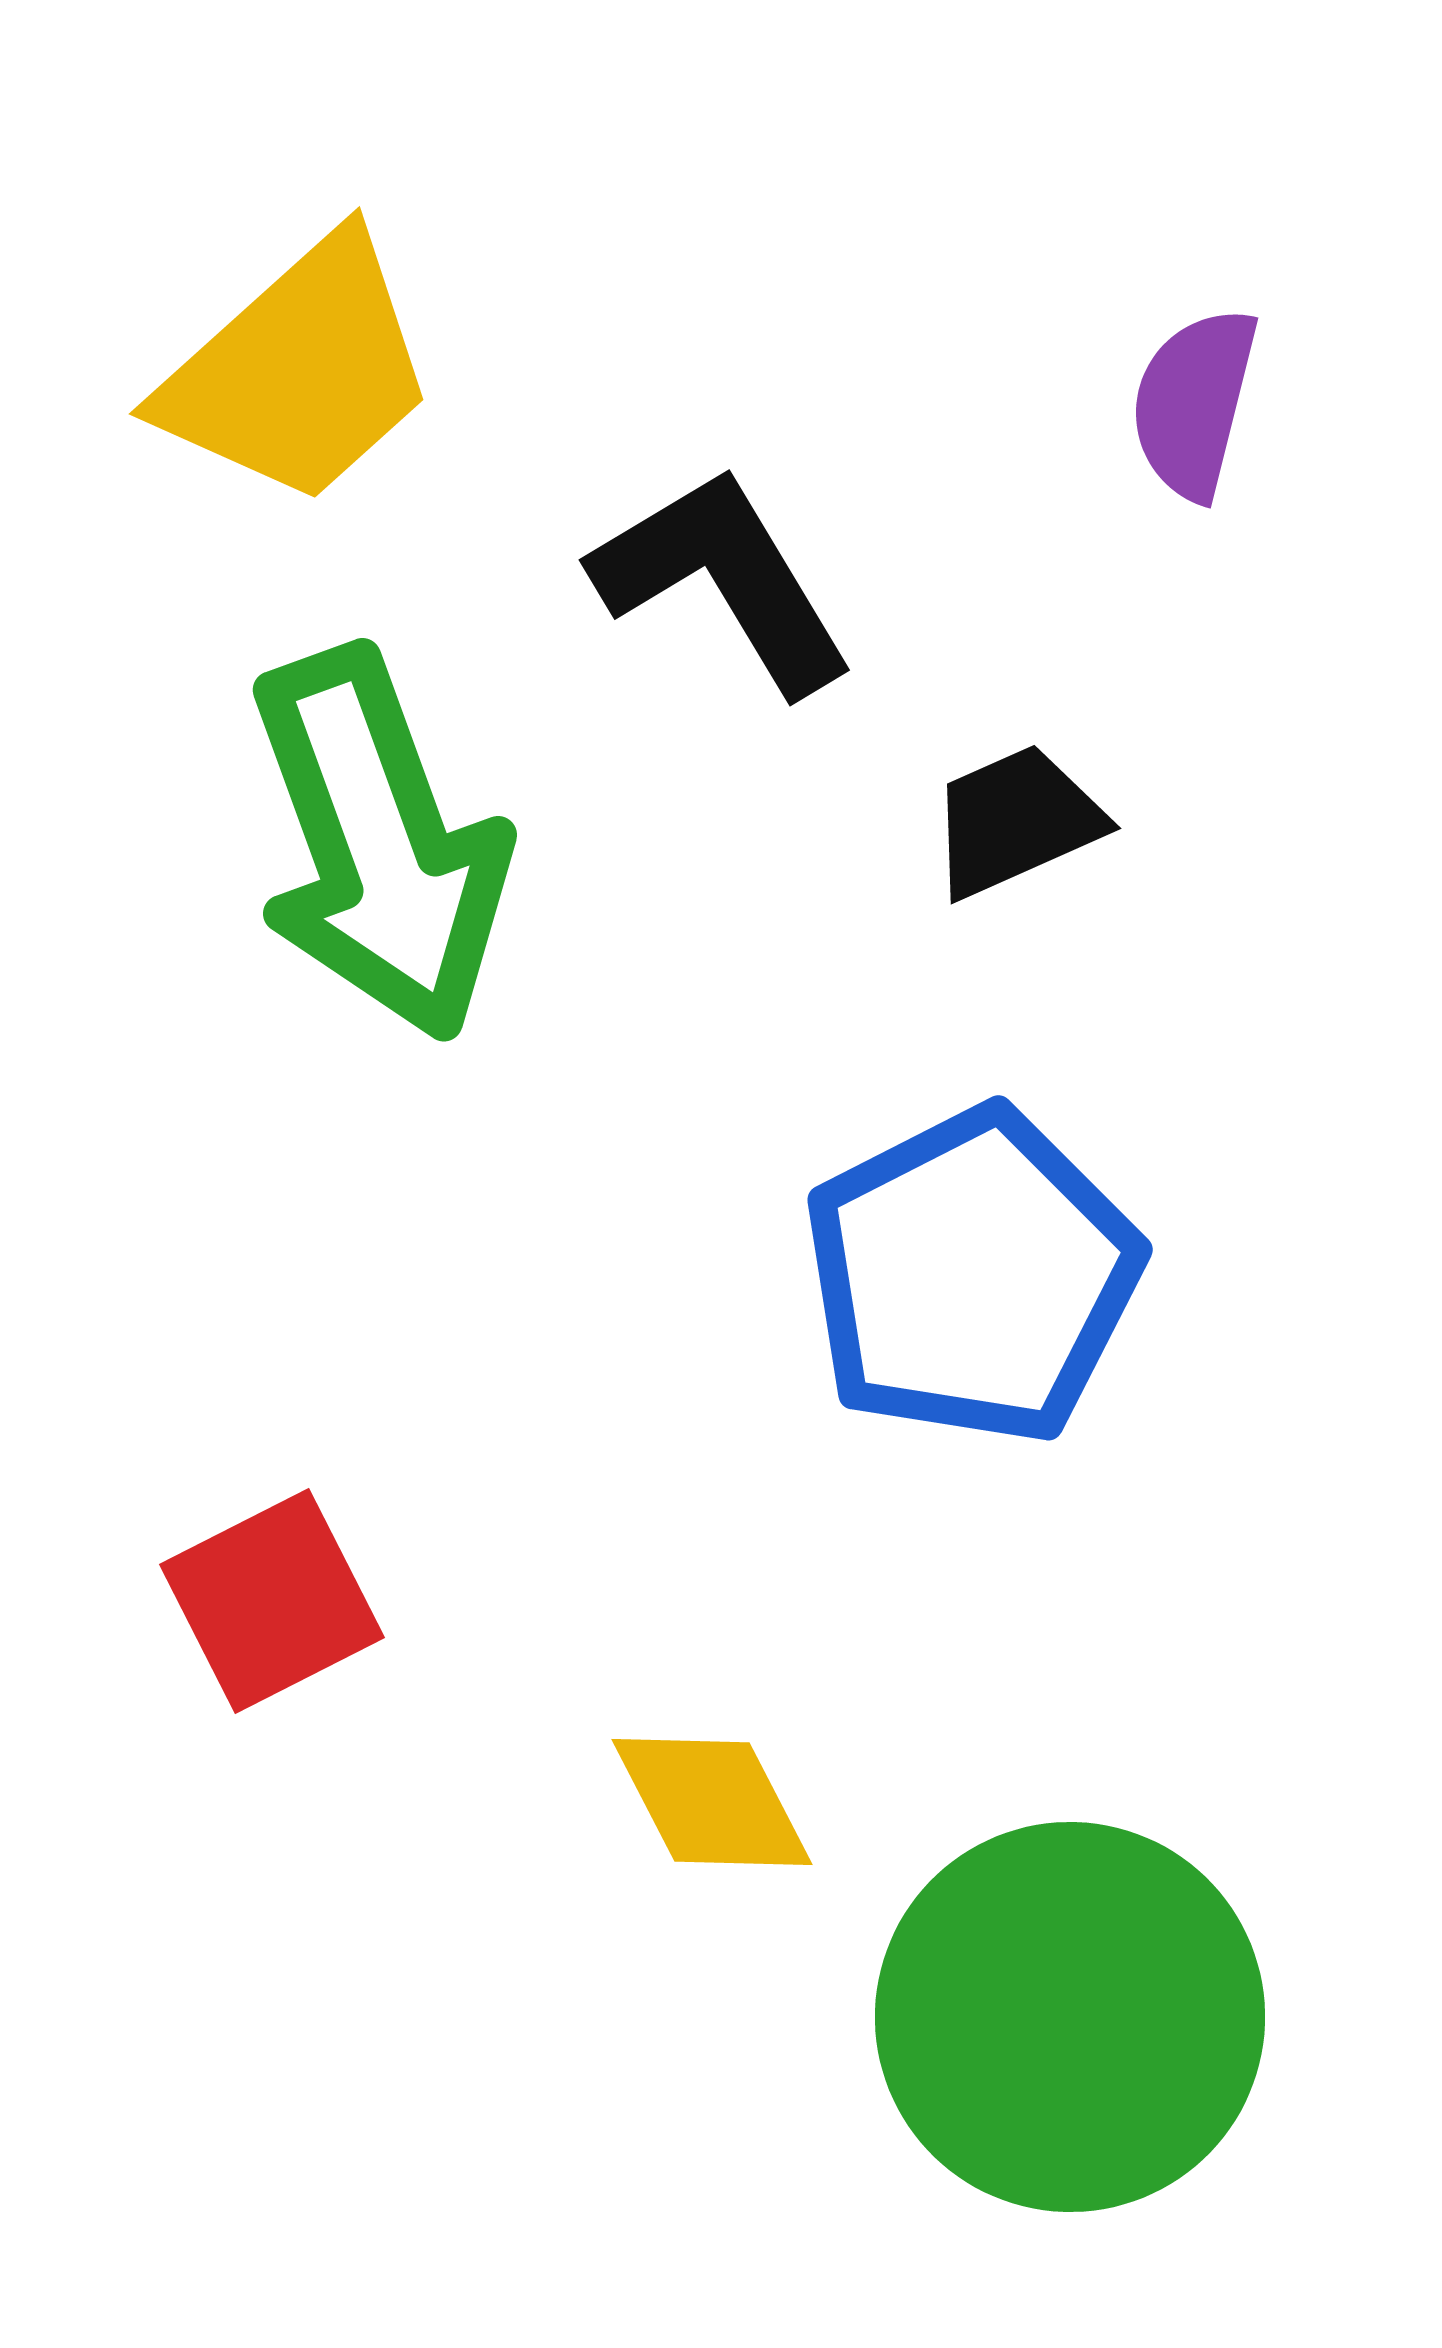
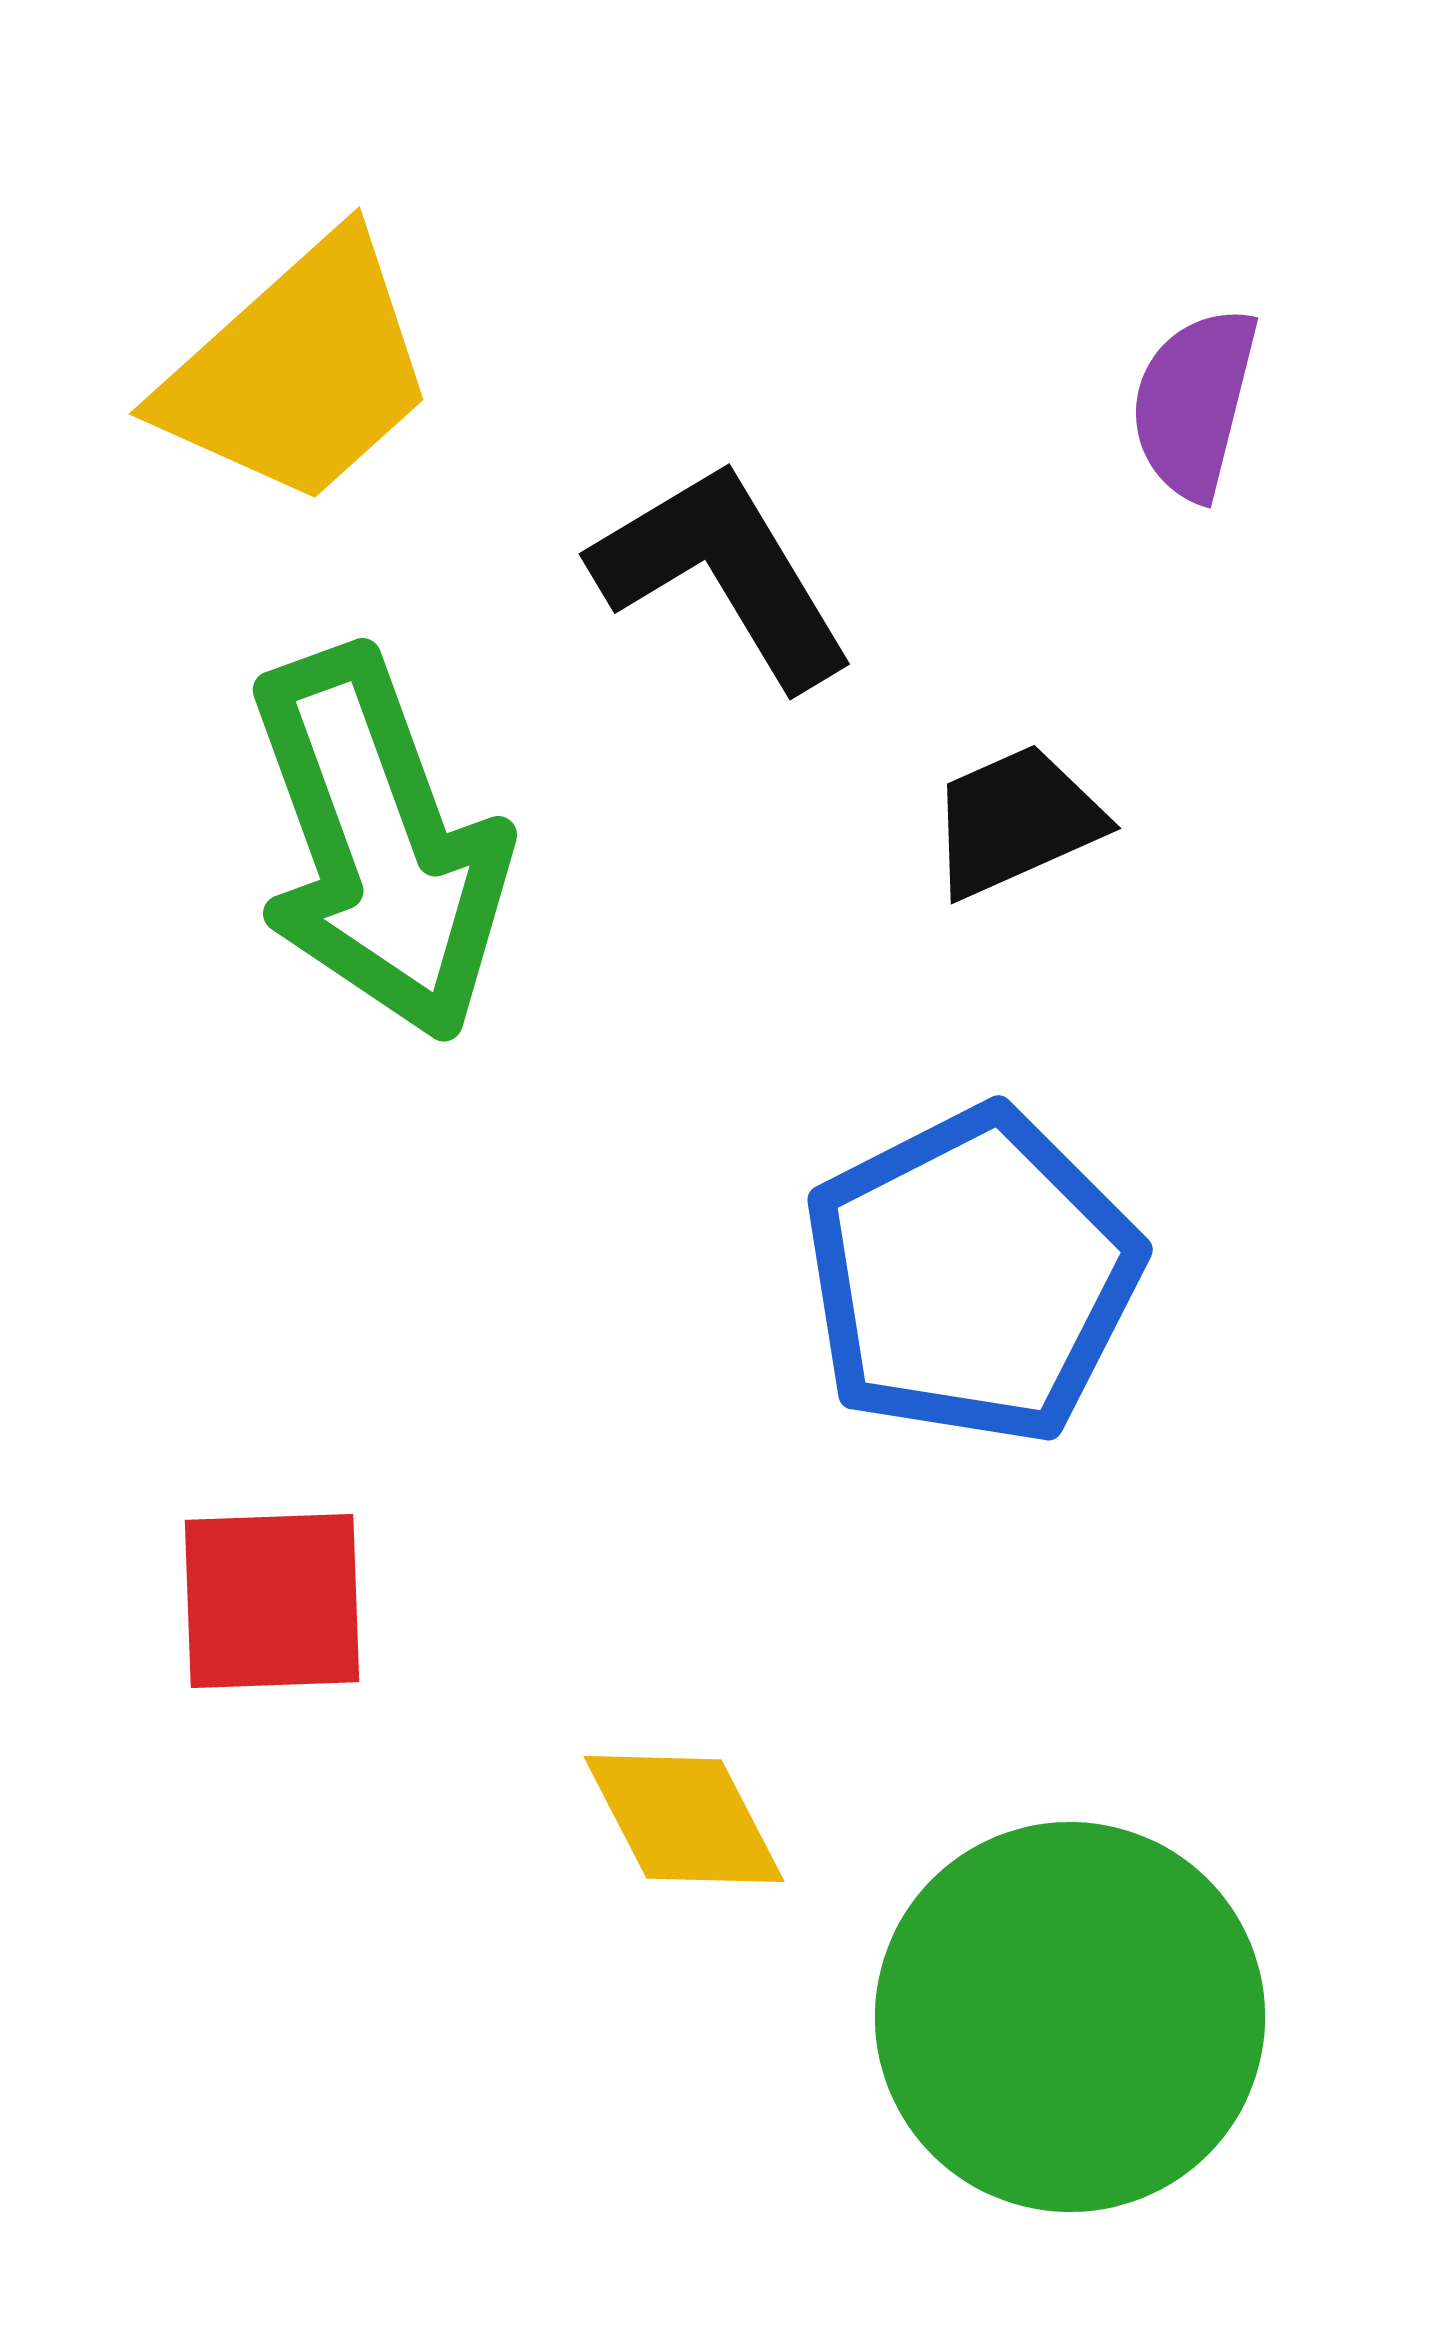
black L-shape: moved 6 px up
red square: rotated 25 degrees clockwise
yellow diamond: moved 28 px left, 17 px down
